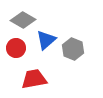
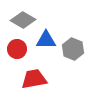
blue triangle: rotated 40 degrees clockwise
red circle: moved 1 px right, 1 px down
